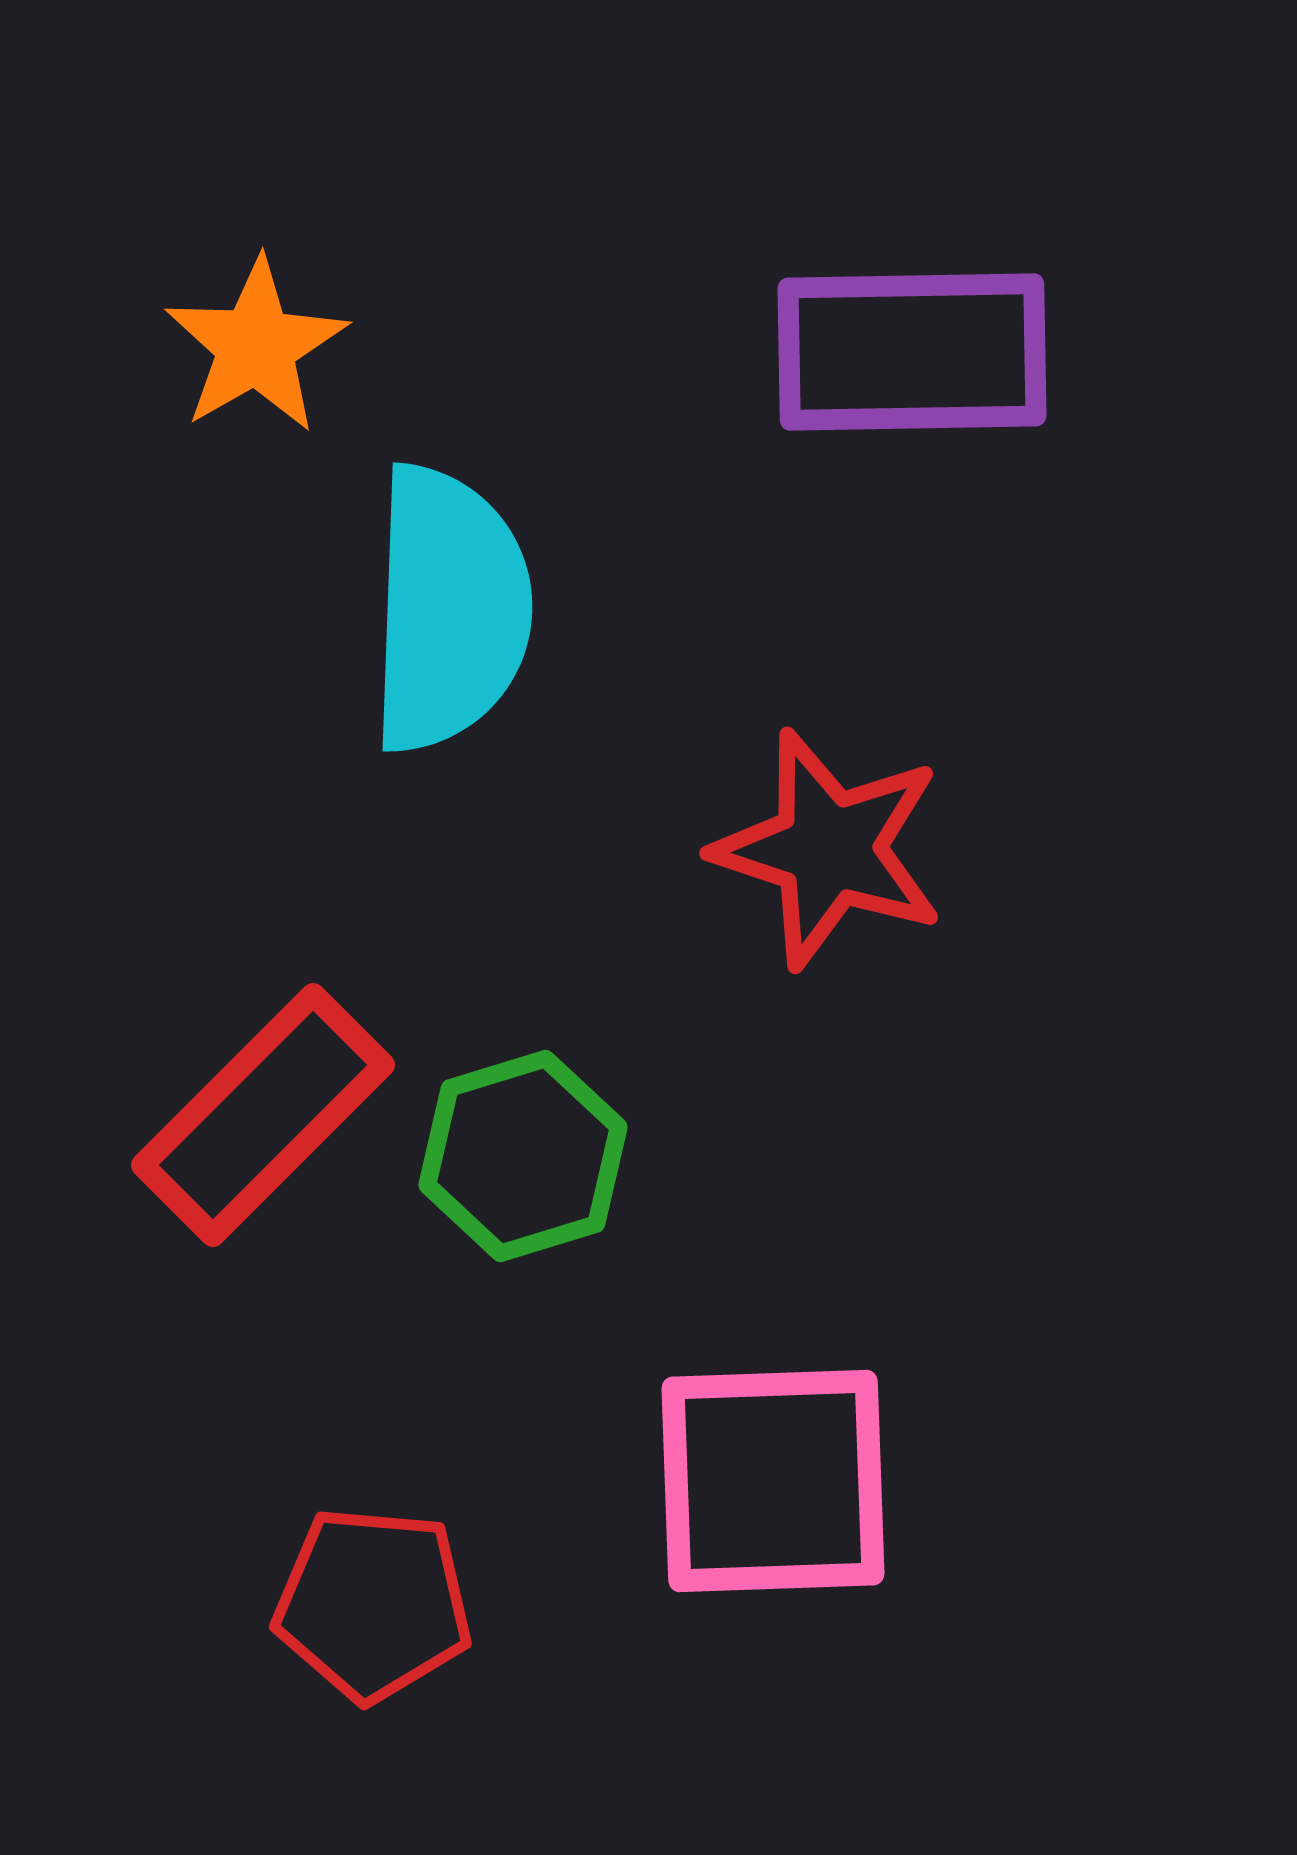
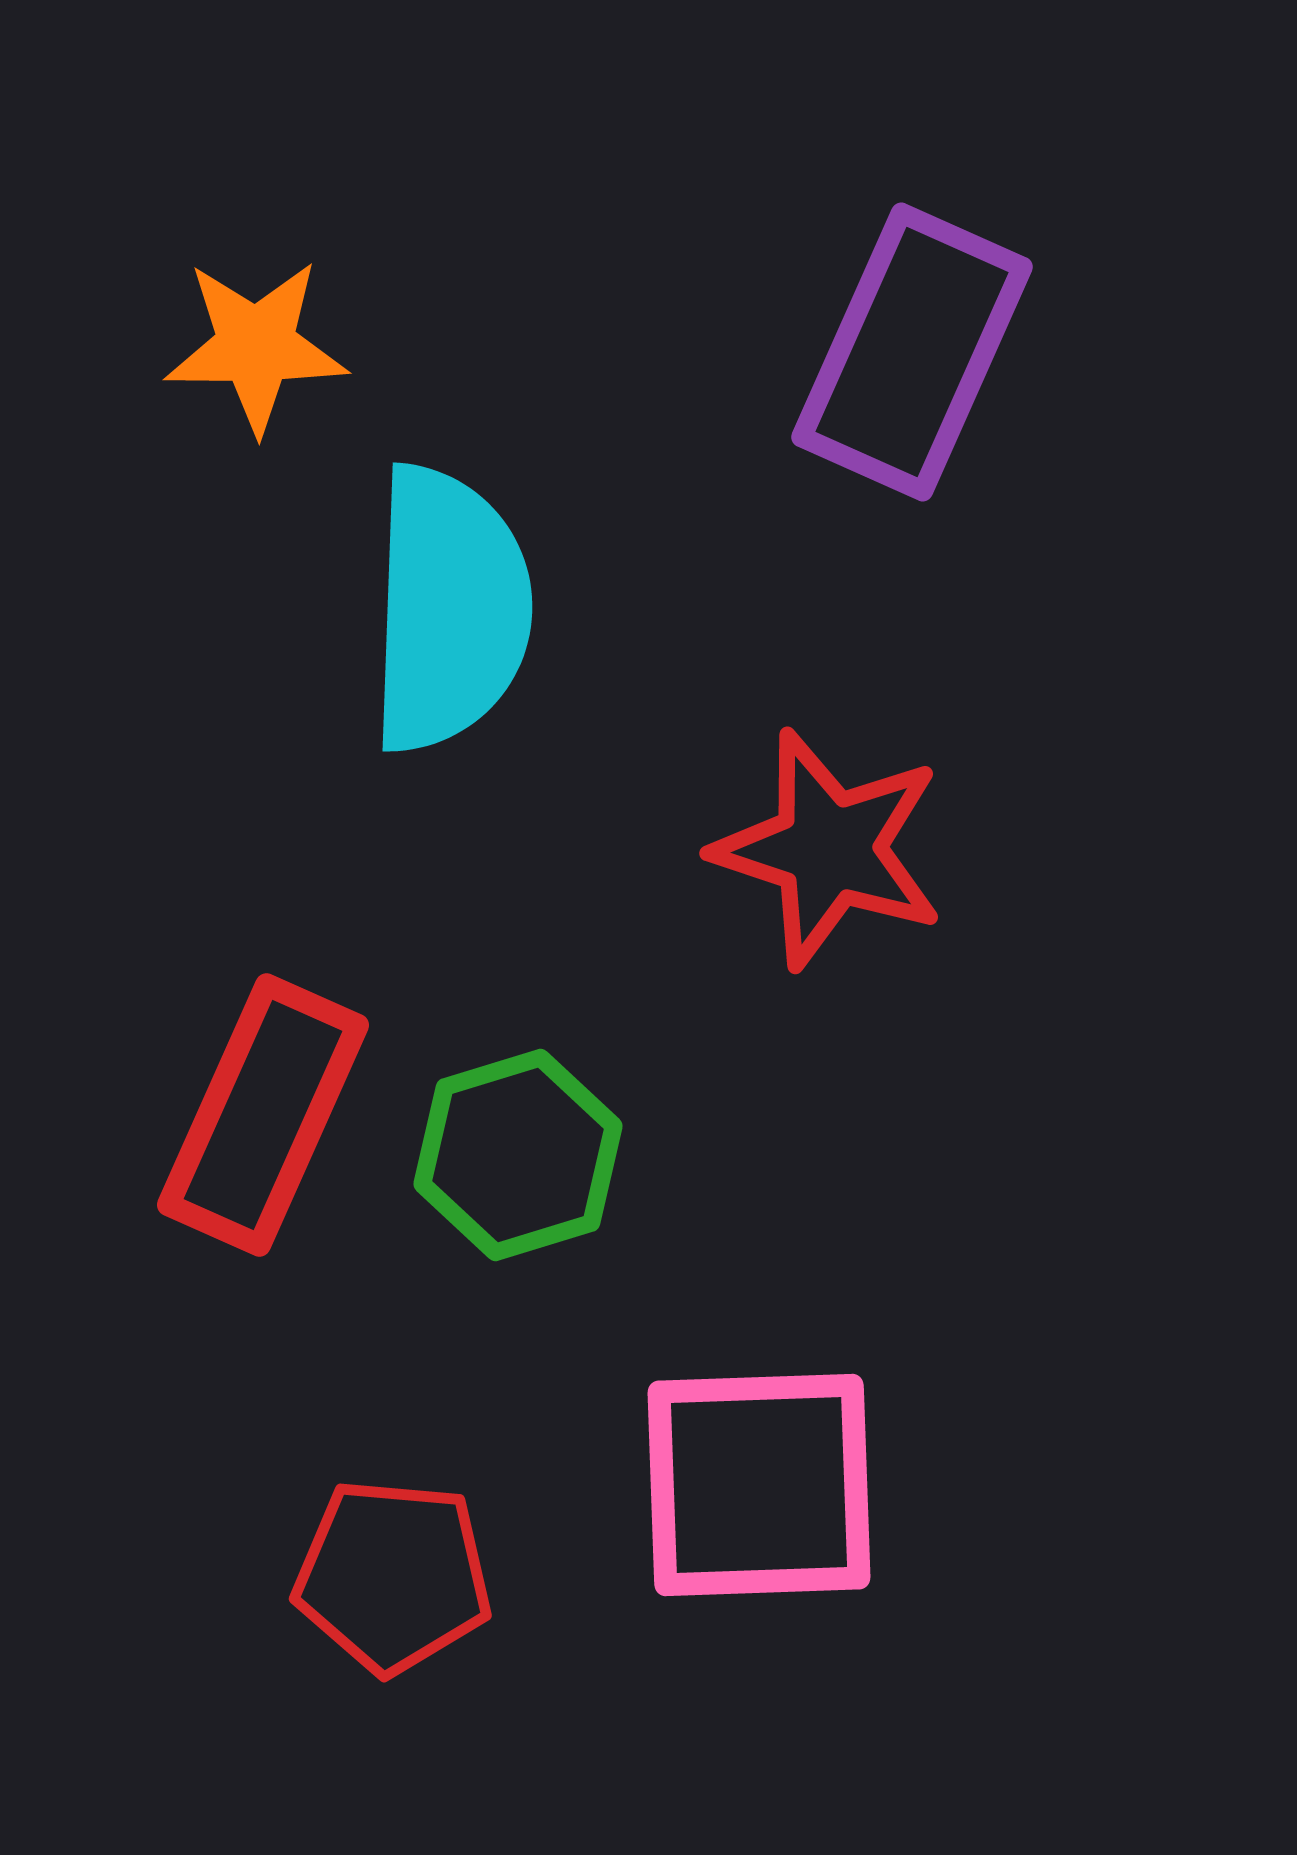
orange star: rotated 30 degrees clockwise
purple rectangle: rotated 65 degrees counterclockwise
red rectangle: rotated 21 degrees counterclockwise
green hexagon: moved 5 px left, 1 px up
pink square: moved 14 px left, 4 px down
red pentagon: moved 20 px right, 28 px up
